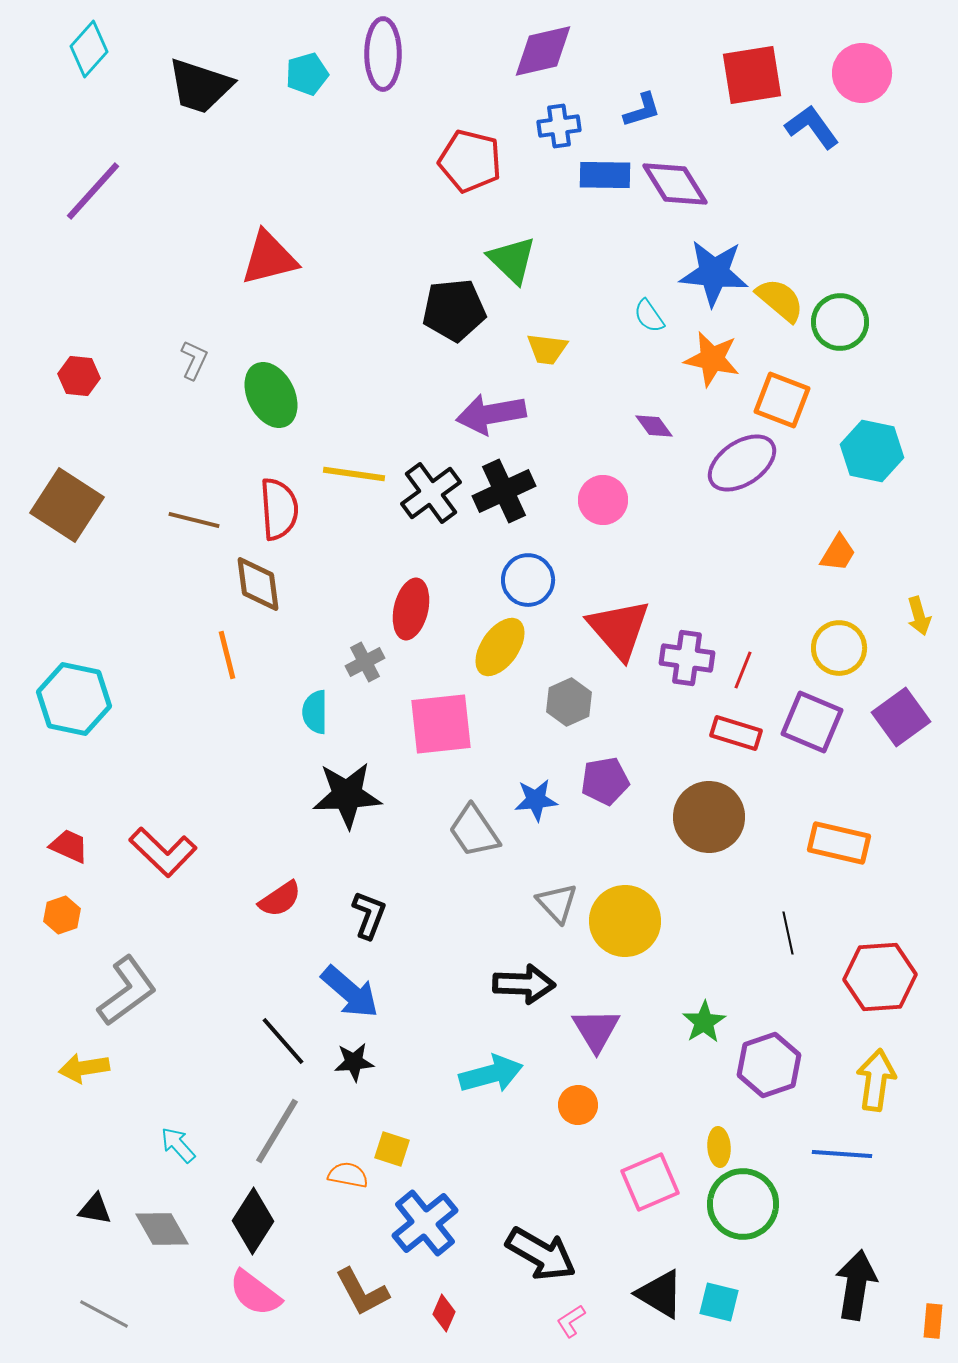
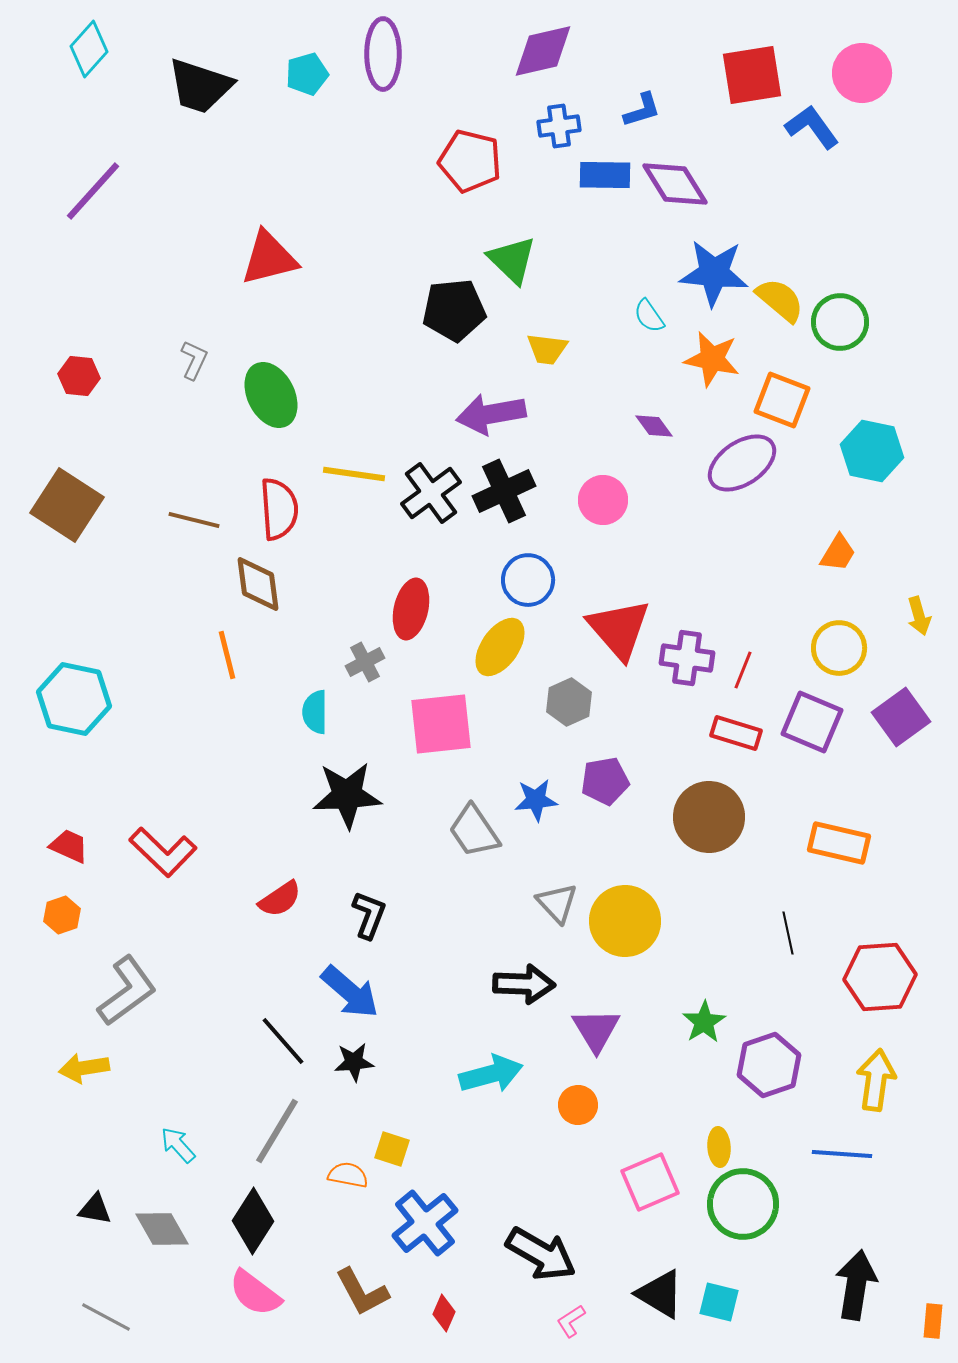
gray line at (104, 1314): moved 2 px right, 3 px down
